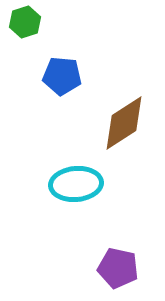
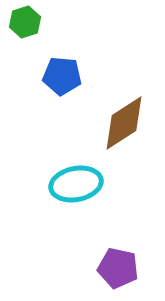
cyan ellipse: rotated 6 degrees counterclockwise
